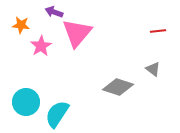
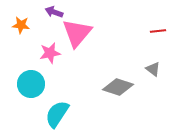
pink star: moved 9 px right, 7 px down; rotated 20 degrees clockwise
cyan circle: moved 5 px right, 18 px up
